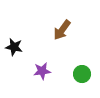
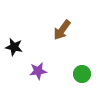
purple star: moved 4 px left
